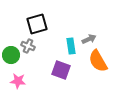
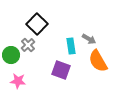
black square: rotated 30 degrees counterclockwise
gray arrow: rotated 56 degrees clockwise
gray cross: moved 1 px up; rotated 24 degrees clockwise
